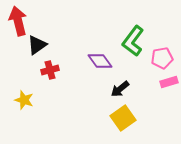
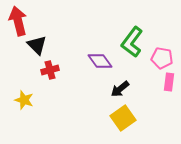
green L-shape: moved 1 px left, 1 px down
black triangle: rotated 40 degrees counterclockwise
pink pentagon: rotated 20 degrees clockwise
pink rectangle: rotated 66 degrees counterclockwise
